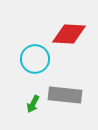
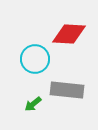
gray rectangle: moved 2 px right, 5 px up
green arrow: rotated 24 degrees clockwise
